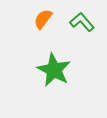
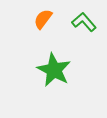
green L-shape: moved 2 px right
